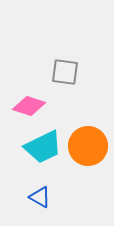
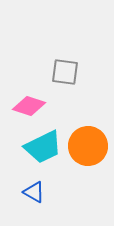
blue triangle: moved 6 px left, 5 px up
